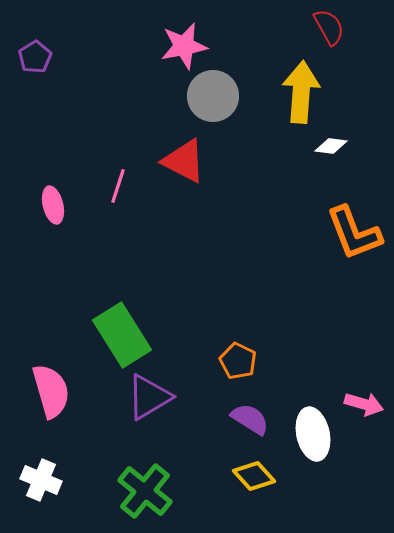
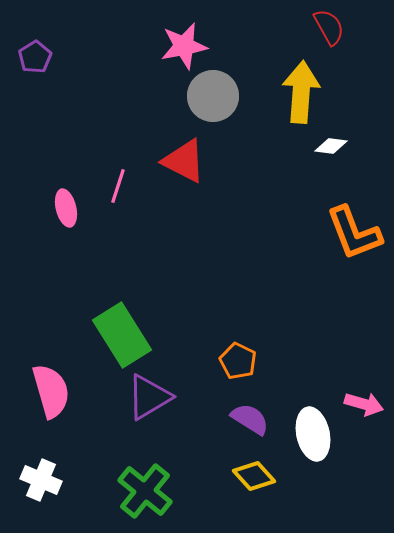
pink ellipse: moved 13 px right, 3 px down
